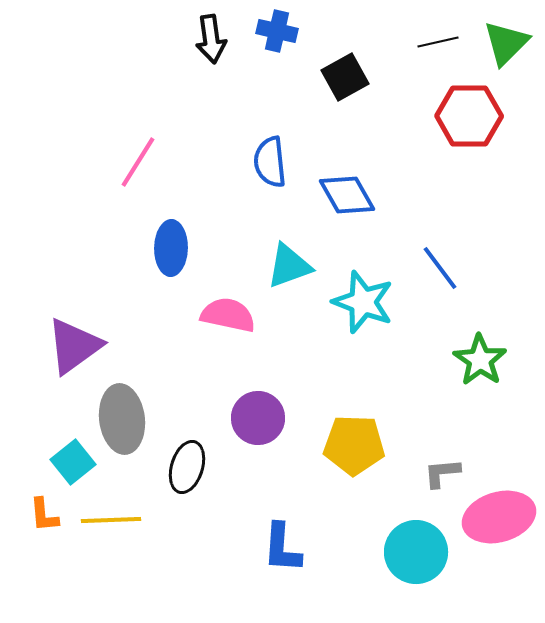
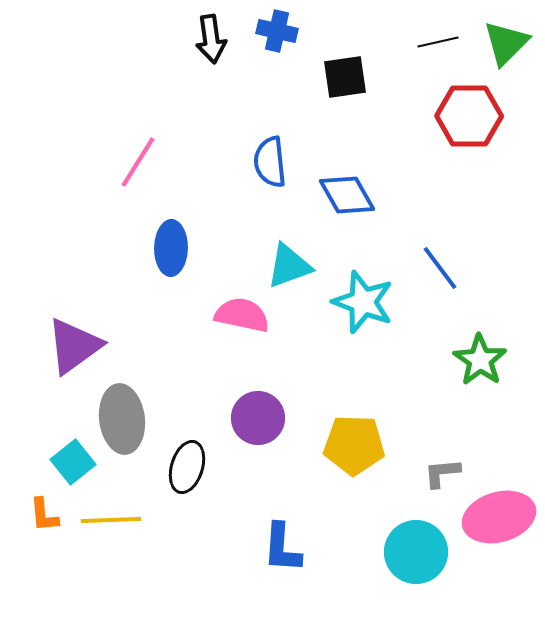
black square: rotated 21 degrees clockwise
pink semicircle: moved 14 px right
